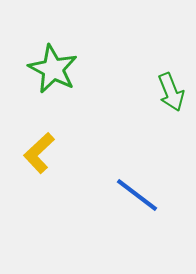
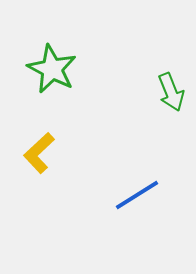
green star: moved 1 px left
blue line: rotated 69 degrees counterclockwise
